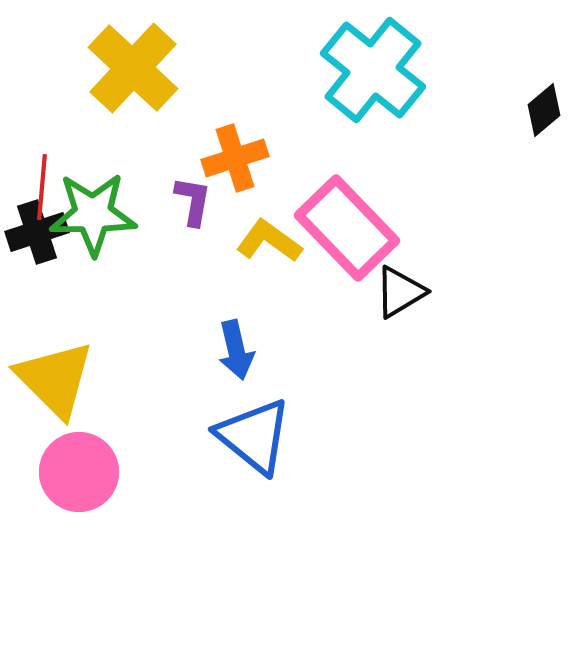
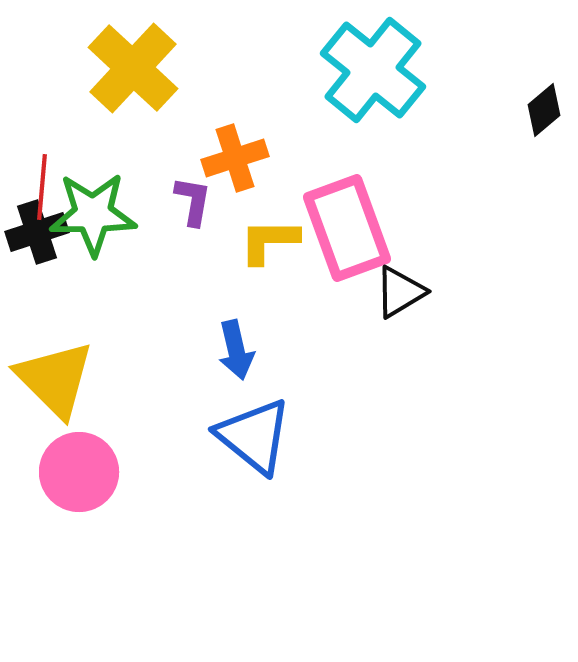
pink rectangle: rotated 24 degrees clockwise
yellow L-shape: rotated 36 degrees counterclockwise
